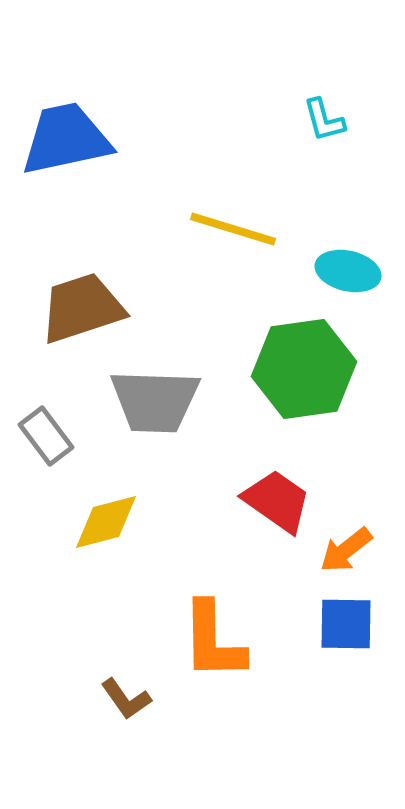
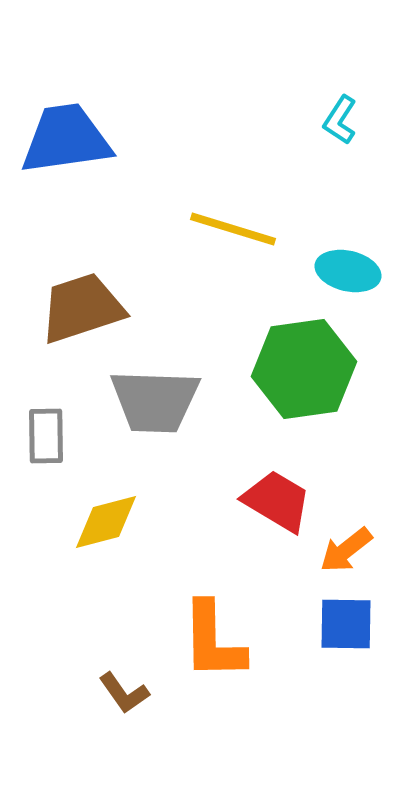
cyan L-shape: moved 16 px right; rotated 48 degrees clockwise
blue trapezoid: rotated 4 degrees clockwise
gray rectangle: rotated 36 degrees clockwise
red trapezoid: rotated 4 degrees counterclockwise
brown L-shape: moved 2 px left, 6 px up
